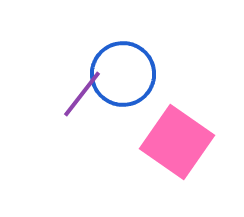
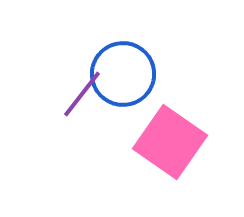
pink square: moved 7 px left
